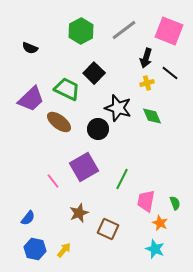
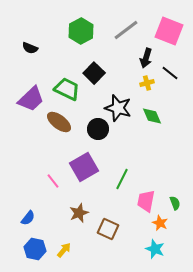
gray line: moved 2 px right
